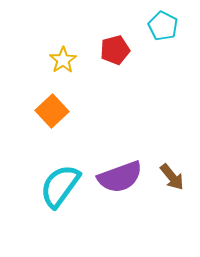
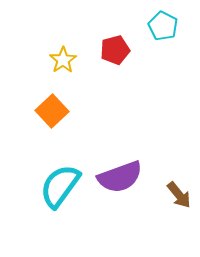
brown arrow: moved 7 px right, 18 px down
